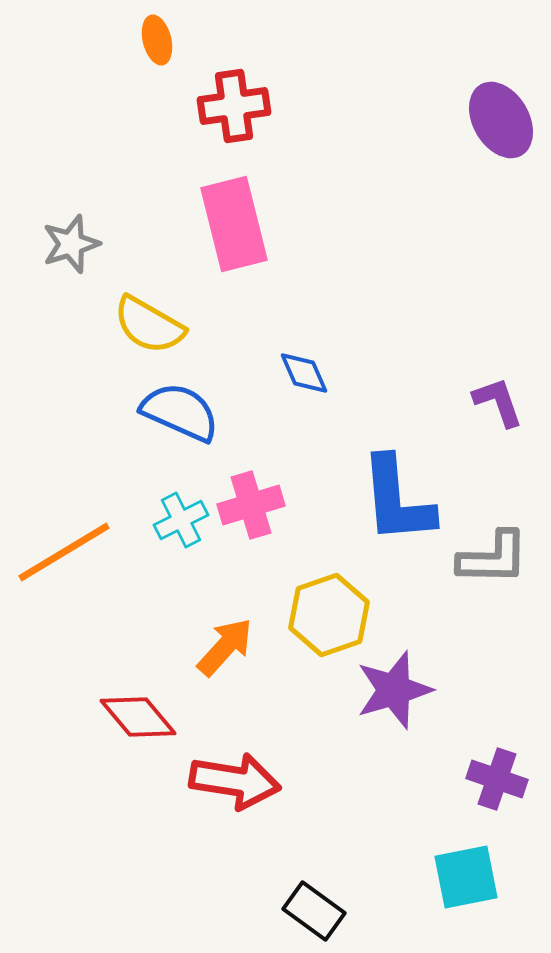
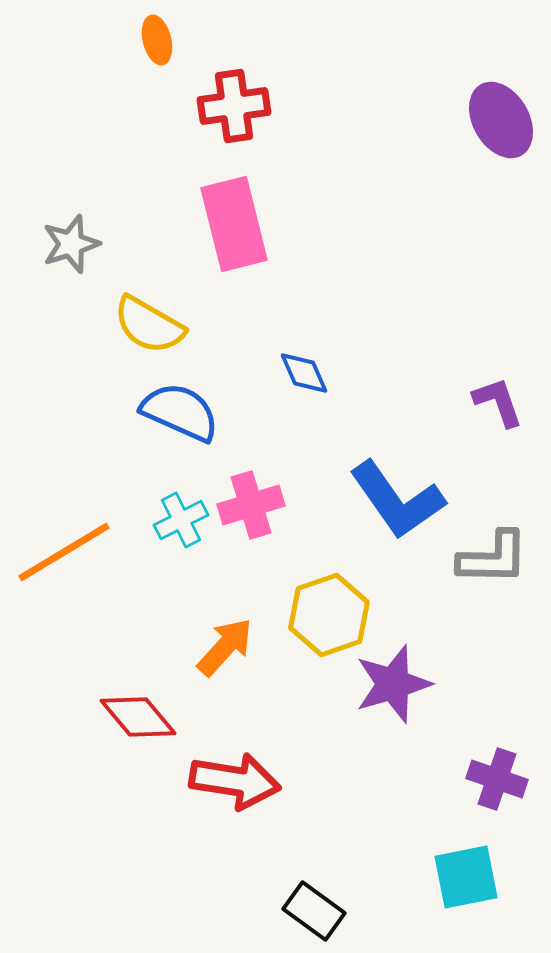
blue L-shape: rotated 30 degrees counterclockwise
purple star: moved 1 px left, 6 px up
